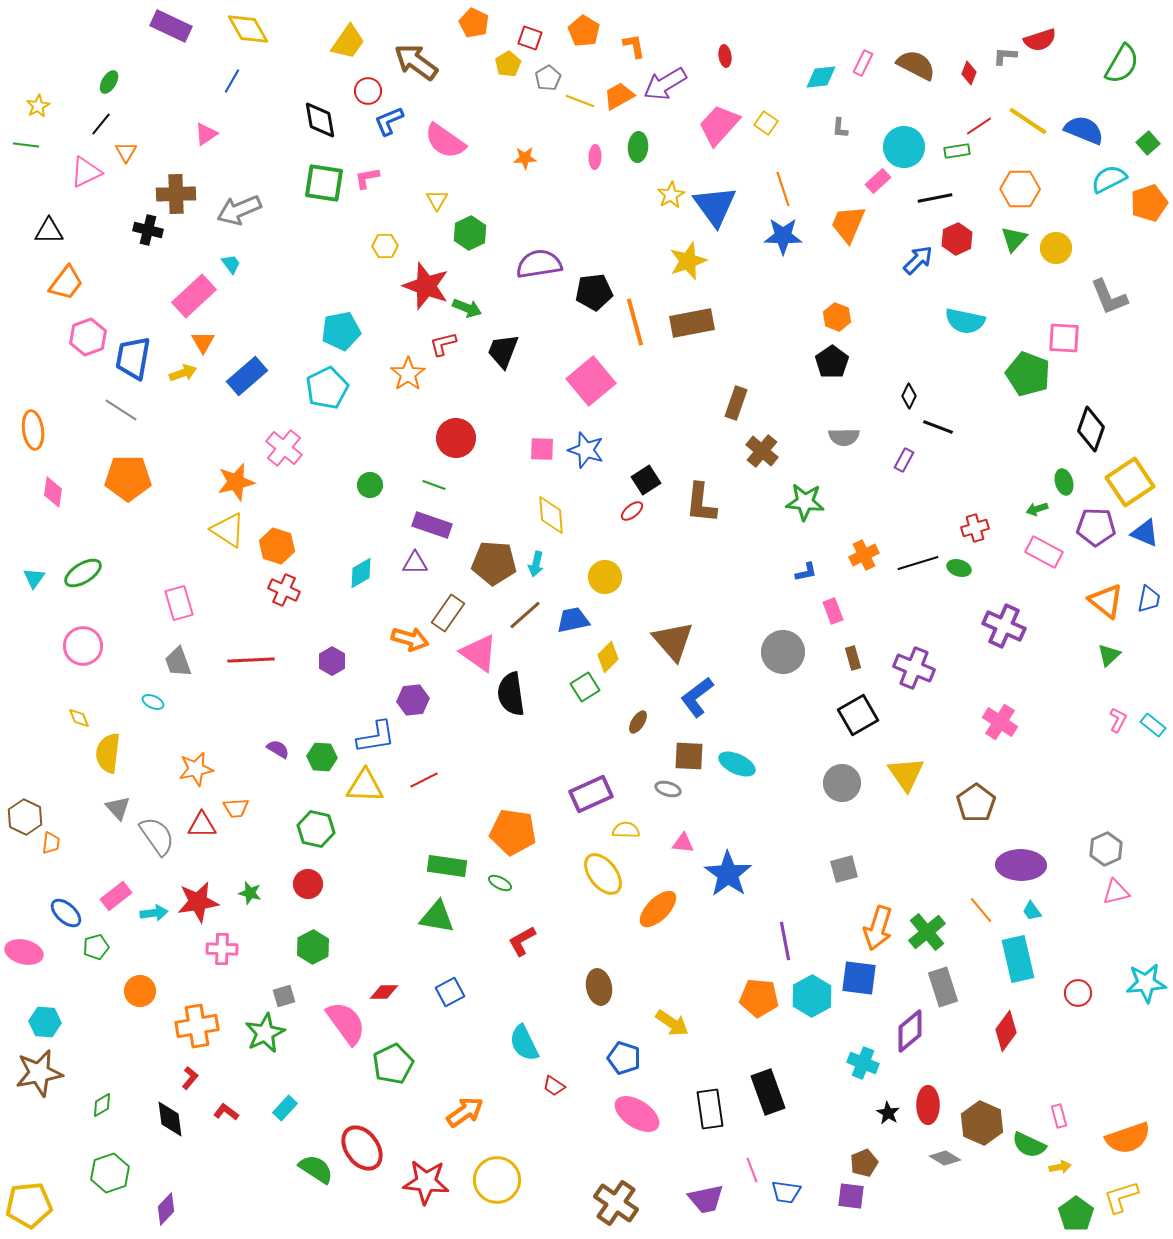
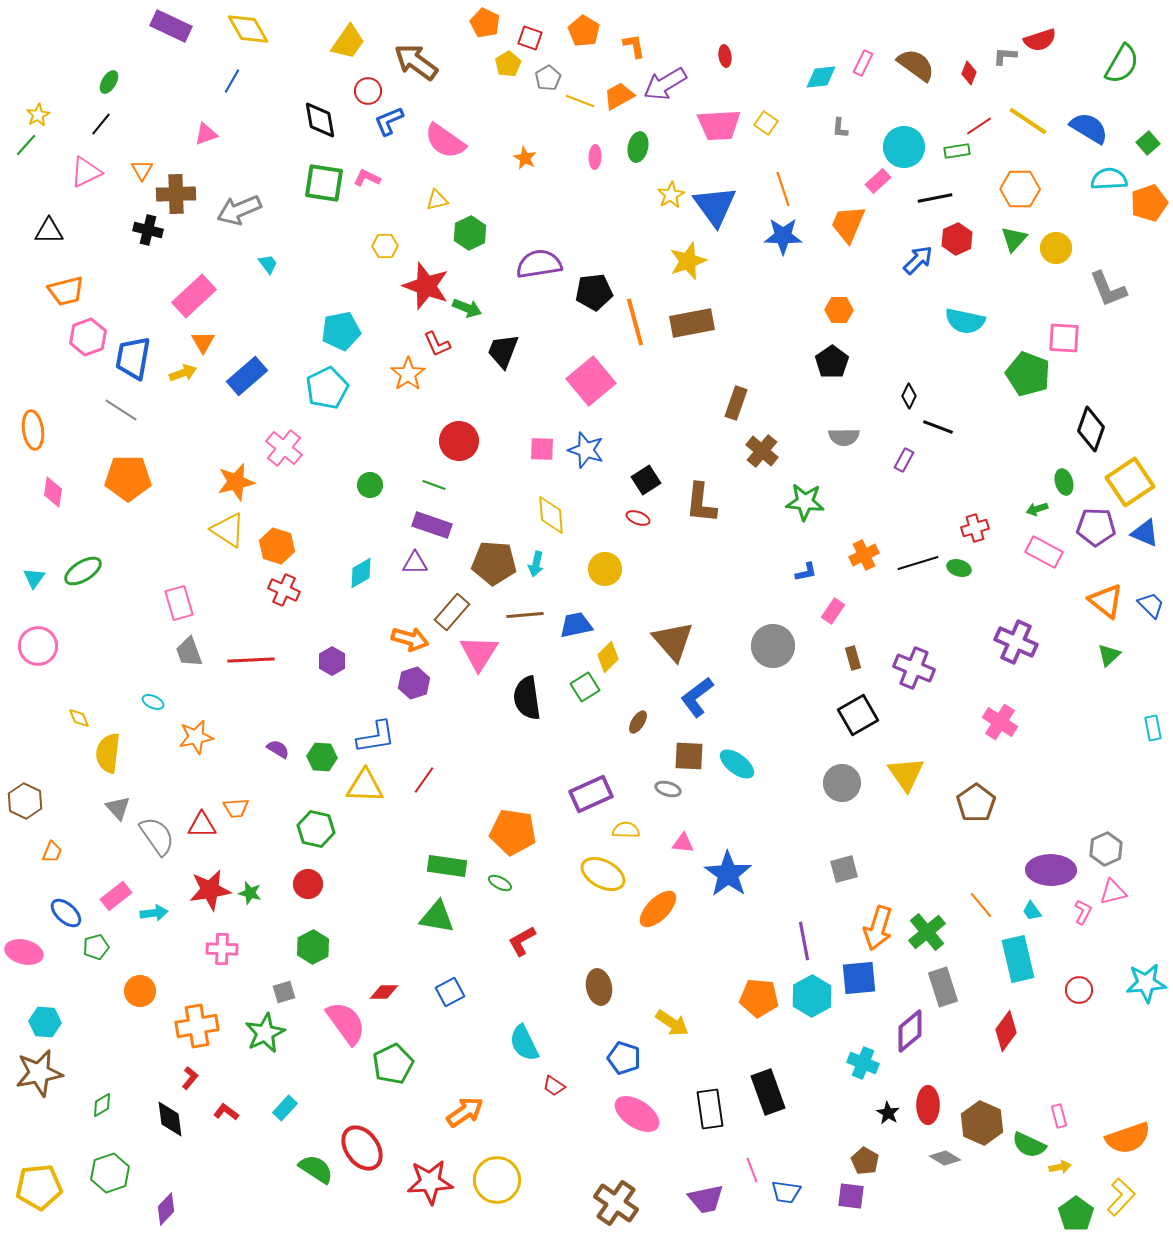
orange pentagon at (474, 23): moved 11 px right
brown semicircle at (916, 65): rotated 9 degrees clockwise
yellow star at (38, 106): moved 9 px down
pink trapezoid at (719, 125): rotated 135 degrees counterclockwise
blue semicircle at (1084, 130): moved 5 px right, 2 px up; rotated 9 degrees clockwise
pink triangle at (206, 134): rotated 15 degrees clockwise
green line at (26, 145): rotated 55 degrees counterclockwise
green ellipse at (638, 147): rotated 8 degrees clockwise
orange triangle at (126, 152): moved 16 px right, 18 px down
orange star at (525, 158): rotated 30 degrees clockwise
pink L-shape at (367, 178): rotated 36 degrees clockwise
cyan semicircle at (1109, 179): rotated 24 degrees clockwise
yellow triangle at (437, 200): rotated 45 degrees clockwise
cyan trapezoid at (231, 264): moved 37 px right
orange trapezoid at (66, 283): moved 8 px down; rotated 39 degrees clockwise
gray L-shape at (1109, 297): moved 1 px left, 8 px up
orange hexagon at (837, 317): moved 2 px right, 7 px up; rotated 20 degrees counterclockwise
red L-shape at (443, 344): moved 6 px left; rotated 100 degrees counterclockwise
red circle at (456, 438): moved 3 px right, 3 px down
red ellipse at (632, 511): moved 6 px right, 7 px down; rotated 60 degrees clockwise
green ellipse at (83, 573): moved 2 px up
yellow circle at (605, 577): moved 8 px up
blue trapezoid at (1149, 599): moved 2 px right, 6 px down; rotated 56 degrees counterclockwise
pink rectangle at (833, 611): rotated 55 degrees clockwise
brown rectangle at (448, 613): moved 4 px right, 1 px up; rotated 6 degrees clockwise
brown line at (525, 615): rotated 36 degrees clockwise
blue trapezoid at (573, 620): moved 3 px right, 5 px down
purple cross at (1004, 626): moved 12 px right, 16 px down
pink circle at (83, 646): moved 45 px left
gray circle at (783, 652): moved 10 px left, 6 px up
pink triangle at (479, 653): rotated 27 degrees clockwise
gray trapezoid at (178, 662): moved 11 px right, 10 px up
black semicircle at (511, 694): moved 16 px right, 4 px down
purple hexagon at (413, 700): moved 1 px right, 17 px up; rotated 12 degrees counterclockwise
pink L-shape at (1118, 720): moved 35 px left, 192 px down
cyan rectangle at (1153, 725): moved 3 px down; rotated 40 degrees clockwise
cyan ellipse at (737, 764): rotated 12 degrees clockwise
orange star at (196, 769): moved 32 px up
red line at (424, 780): rotated 28 degrees counterclockwise
brown hexagon at (25, 817): moved 16 px up
orange trapezoid at (51, 843): moved 1 px right, 9 px down; rotated 15 degrees clockwise
purple ellipse at (1021, 865): moved 30 px right, 5 px down
yellow ellipse at (603, 874): rotated 24 degrees counterclockwise
pink triangle at (1116, 892): moved 3 px left
red star at (198, 902): moved 12 px right, 12 px up
orange line at (981, 910): moved 5 px up
purple line at (785, 941): moved 19 px right
blue square at (859, 978): rotated 12 degrees counterclockwise
red circle at (1078, 993): moved 1 px right, 3 px up
gray square at (284, 996): moved 4 px up
brown pentagon at (864, 1163): moved 1 px right, 2 px up; rotated 20 degrees counterclockwise
red star at (426, 1182): moved 4 px right; rotated 9 degrees counterclockwise
yellow L-shape at (1121, 1197): rotated 150 degrees clockwise
yellow pentagon at (29, 1205): moved 10 px right, 18 px up
